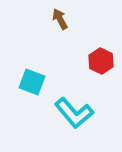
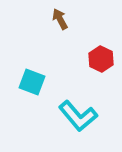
red hexagon: moved 2 px up
cyan L-shape: moved 4 px right, 3 px down
